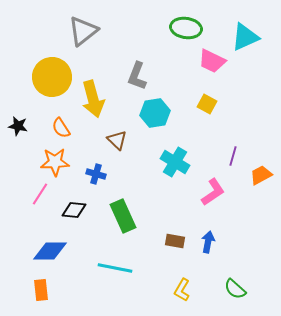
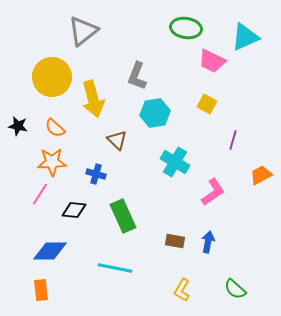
orange semicircle: moved 6 px left; rotated 15 degrees counterclockwise
purple line: moved 16 px up
orange star: moved 3 px left
